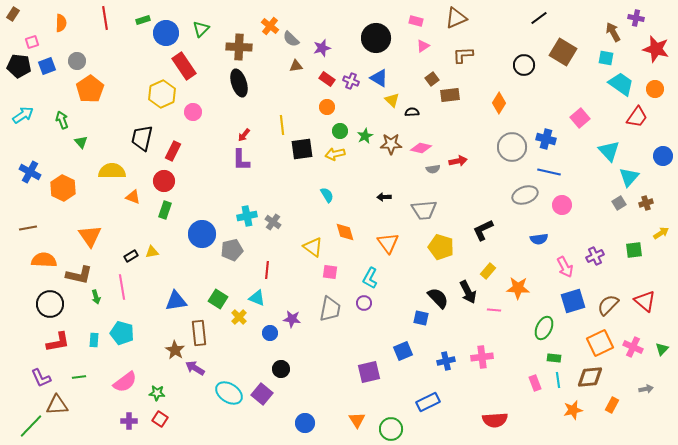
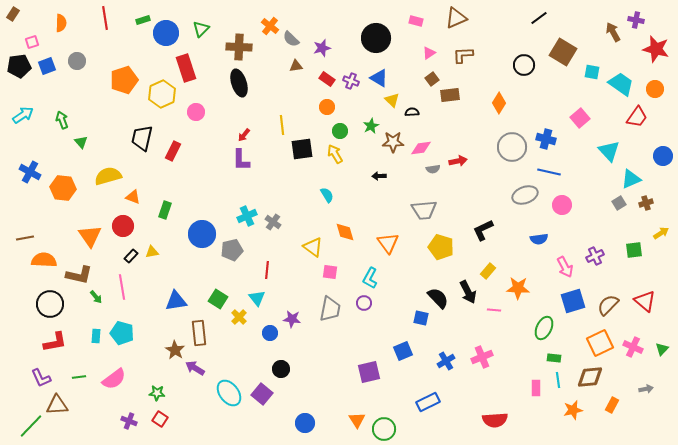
purple cross at (636, 18): moved 2 px down
pink triangle at (423, 46): moved 6 px right, 7 px down
cyan square at (606, 58): moved 14 px left, 14 px down
black pentagon at (19, 66): rotated 15 degrees counterclockwise
red rectangle at (184, 66): moved 2 px right, 2 px down; rotated 16 degrees clockwise
orange pentagon at (90, 89): moved 34 px right, 9 px up; rotated 16 degrees clockwise
pink circle at (193, 112): moved 3 px right
green star at (365, 136): moved 6 px right, 10 px up
brown star at (391, 144): moved 2 px right, 2 px up
pink diamond at (421, 148): rotated 20 degrees counterclockwise
yellow arrow at (335, 154): rotated 72 degrees clockwise
yellow semicircle at (112, 171): moved 4 px left, 5 px down; rotated 16 degrees counterclockwise
cyan triangle at (629, 177): moved 2 px right, 2 px down; rotated 25 degrees clockwise
red circle at (164, 181): moved 41 px left, 45 px down
orange hexagon at (63, 188): rotated 20 degrees counterclockwise
black arrow at (384, 197): moved 5 px left, 21 px up
cyan cross at (247, 216): rotated 12 degrees counterclockwise
brown line at (28, 228): moved 3 px left, 10 px down
black rectangle at (131, 256): rotated 16 degrees counterclockwise
green arrow at (96, 297): rotated 24 degrees counterclockwise
cyan triangle at (257, 298): rotated 30 degrees clockwise
cyan rectangle at (94, 340): moved 2 px right, 4 px up
red L-shape at (58, 342): moved 3 px left
pink cross at (482, 357): rotated 15 degrees counterclockwise
blue cross at (446, 361): rotated 18 degrees counterclockwise
pink semicircle at (125, 382): moved 11 px left, 3 px up
pink rectangle at (535, 383): moved 1 px right, 5 px down; rotated 21 degrees clockwise
cyan ellipse at (229, 393): rotated 20 degrees clockwise
purple cross at (129, 421): rotated 21 degrees clockwise
green circle at (391, 429): moved 7 px left
